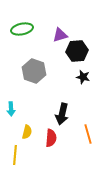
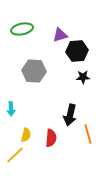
gray hexagon: rotated 15 degrees counterclockwise
black star: rotated 16 degrees counterclockwise
black arrow: moved 8 px right, 1 px down
yellow semicircle: moved 1 px left, 3 px down
yellow line: rotated 42 degrees clockwise
